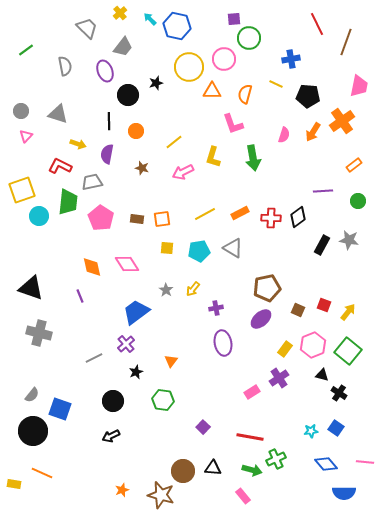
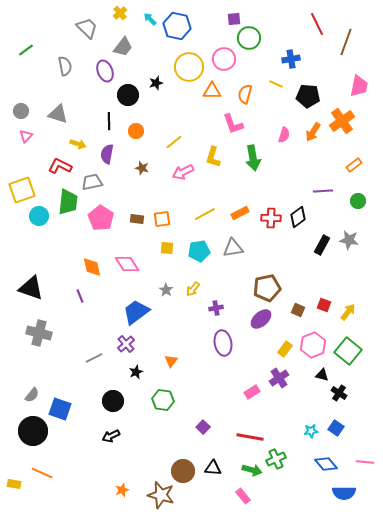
gray triangle at (233, 248): rotated 40 degrees counterclockwise
